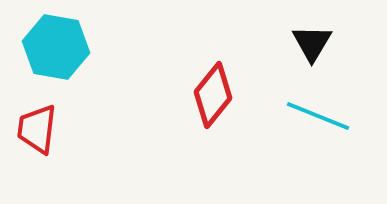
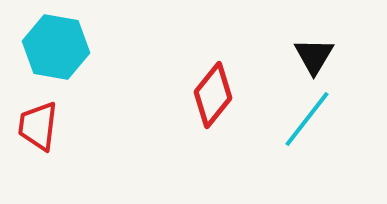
black triangle: moved 2 px right, 13 px down
cyan line: moved 11 px left, 3 px down; rotated 74 degrees counterclockwise
red trapezoid: moved 1 px right, 3 px up
